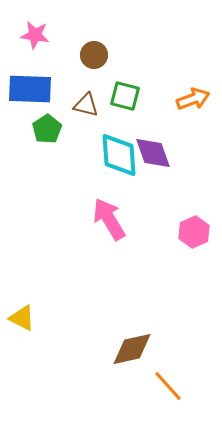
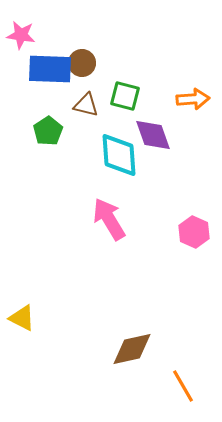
pink star: moved 14 px left
brown circle: moved 12 px left, 8 px down
blue rectangle: moved 20 px right, 20 px up
orange arrow: rotated 16 degrees clockwise
green pentagon: moved 1 px right, 2 px down
purple diamond: moved 18 px up
pink hexagon: rotated 12 degrees counterclockwise
orange line: moved 15 px right; rotated 12 degrees clockwise
